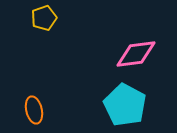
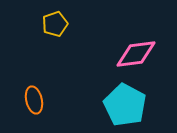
yellow pentagon: moved 11 px right, 6 px down
orange ellipse: moved 10 px up
